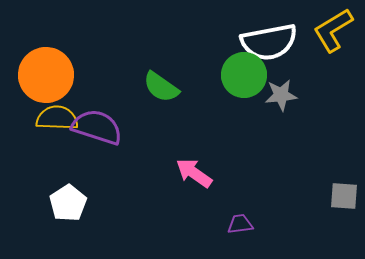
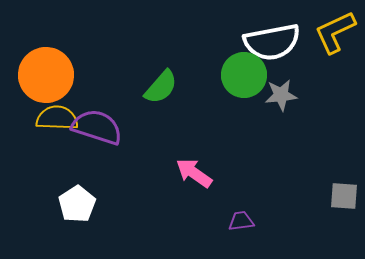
yellow L-shape: moved 2 px right, 2 px down; rotated 6 degrees clockwise
white semicircle: moved 3 px right
green semicircle: rotated 84 degrees counterclockwise
white pentagon: moved 9 px right, 1 px down
purple trapezoid: moved 1 px right, 3 px up
